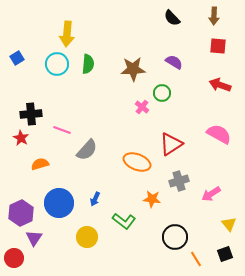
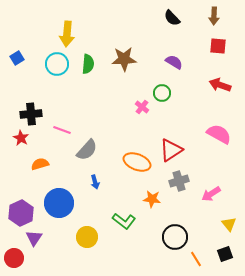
brown star: moved 9 px left, 10 px up
red triangle: moved 6 px down
blue arrow: moved 17 px up; rotated 40 degrees counterclockwise
